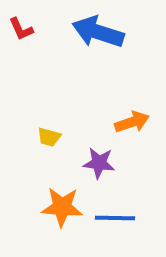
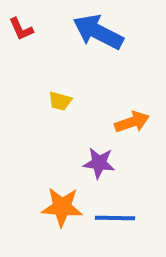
blue arrow: rotated 9 degrees clockwise
yellow trapezoid: moved 11 px right, 36 px up
